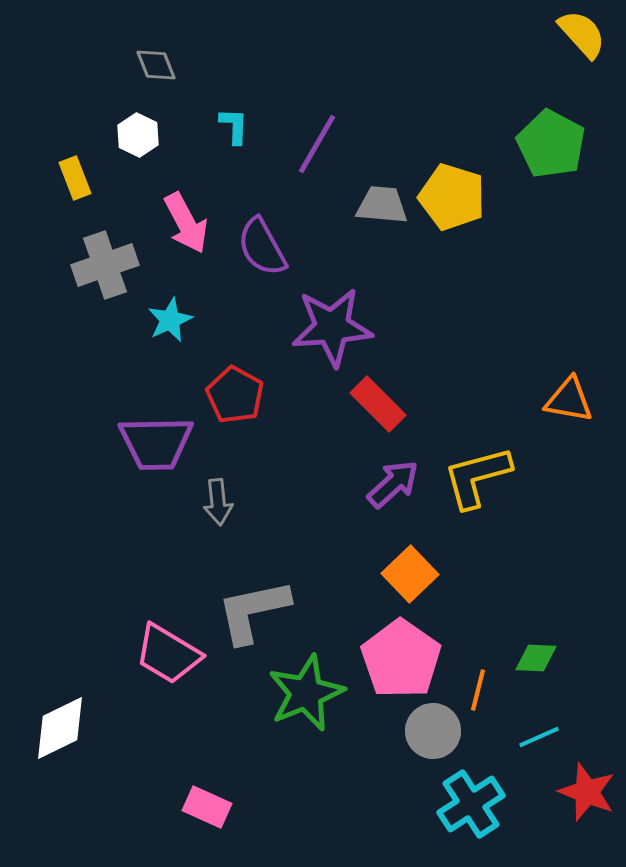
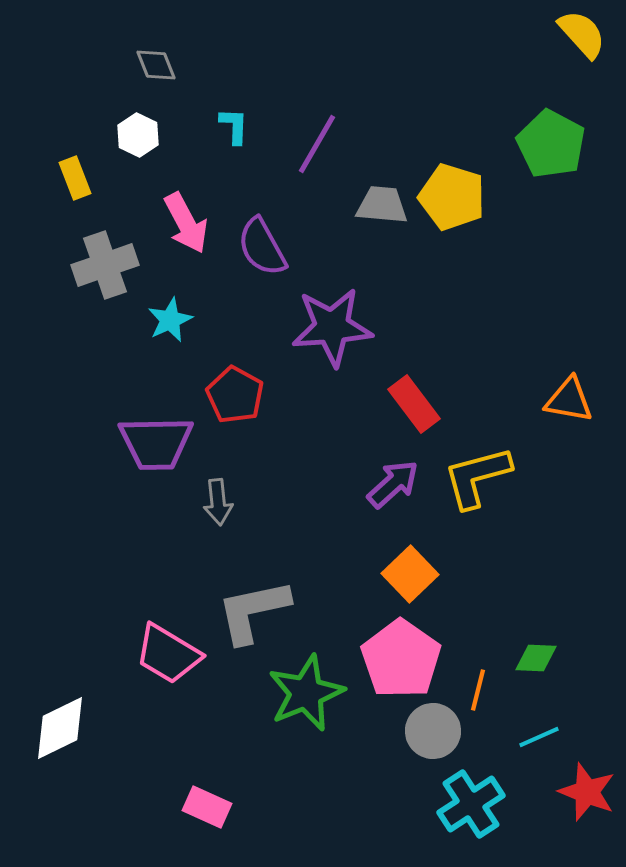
red rectangle: moved 36 px right; rotated 8 degrees clockwise
